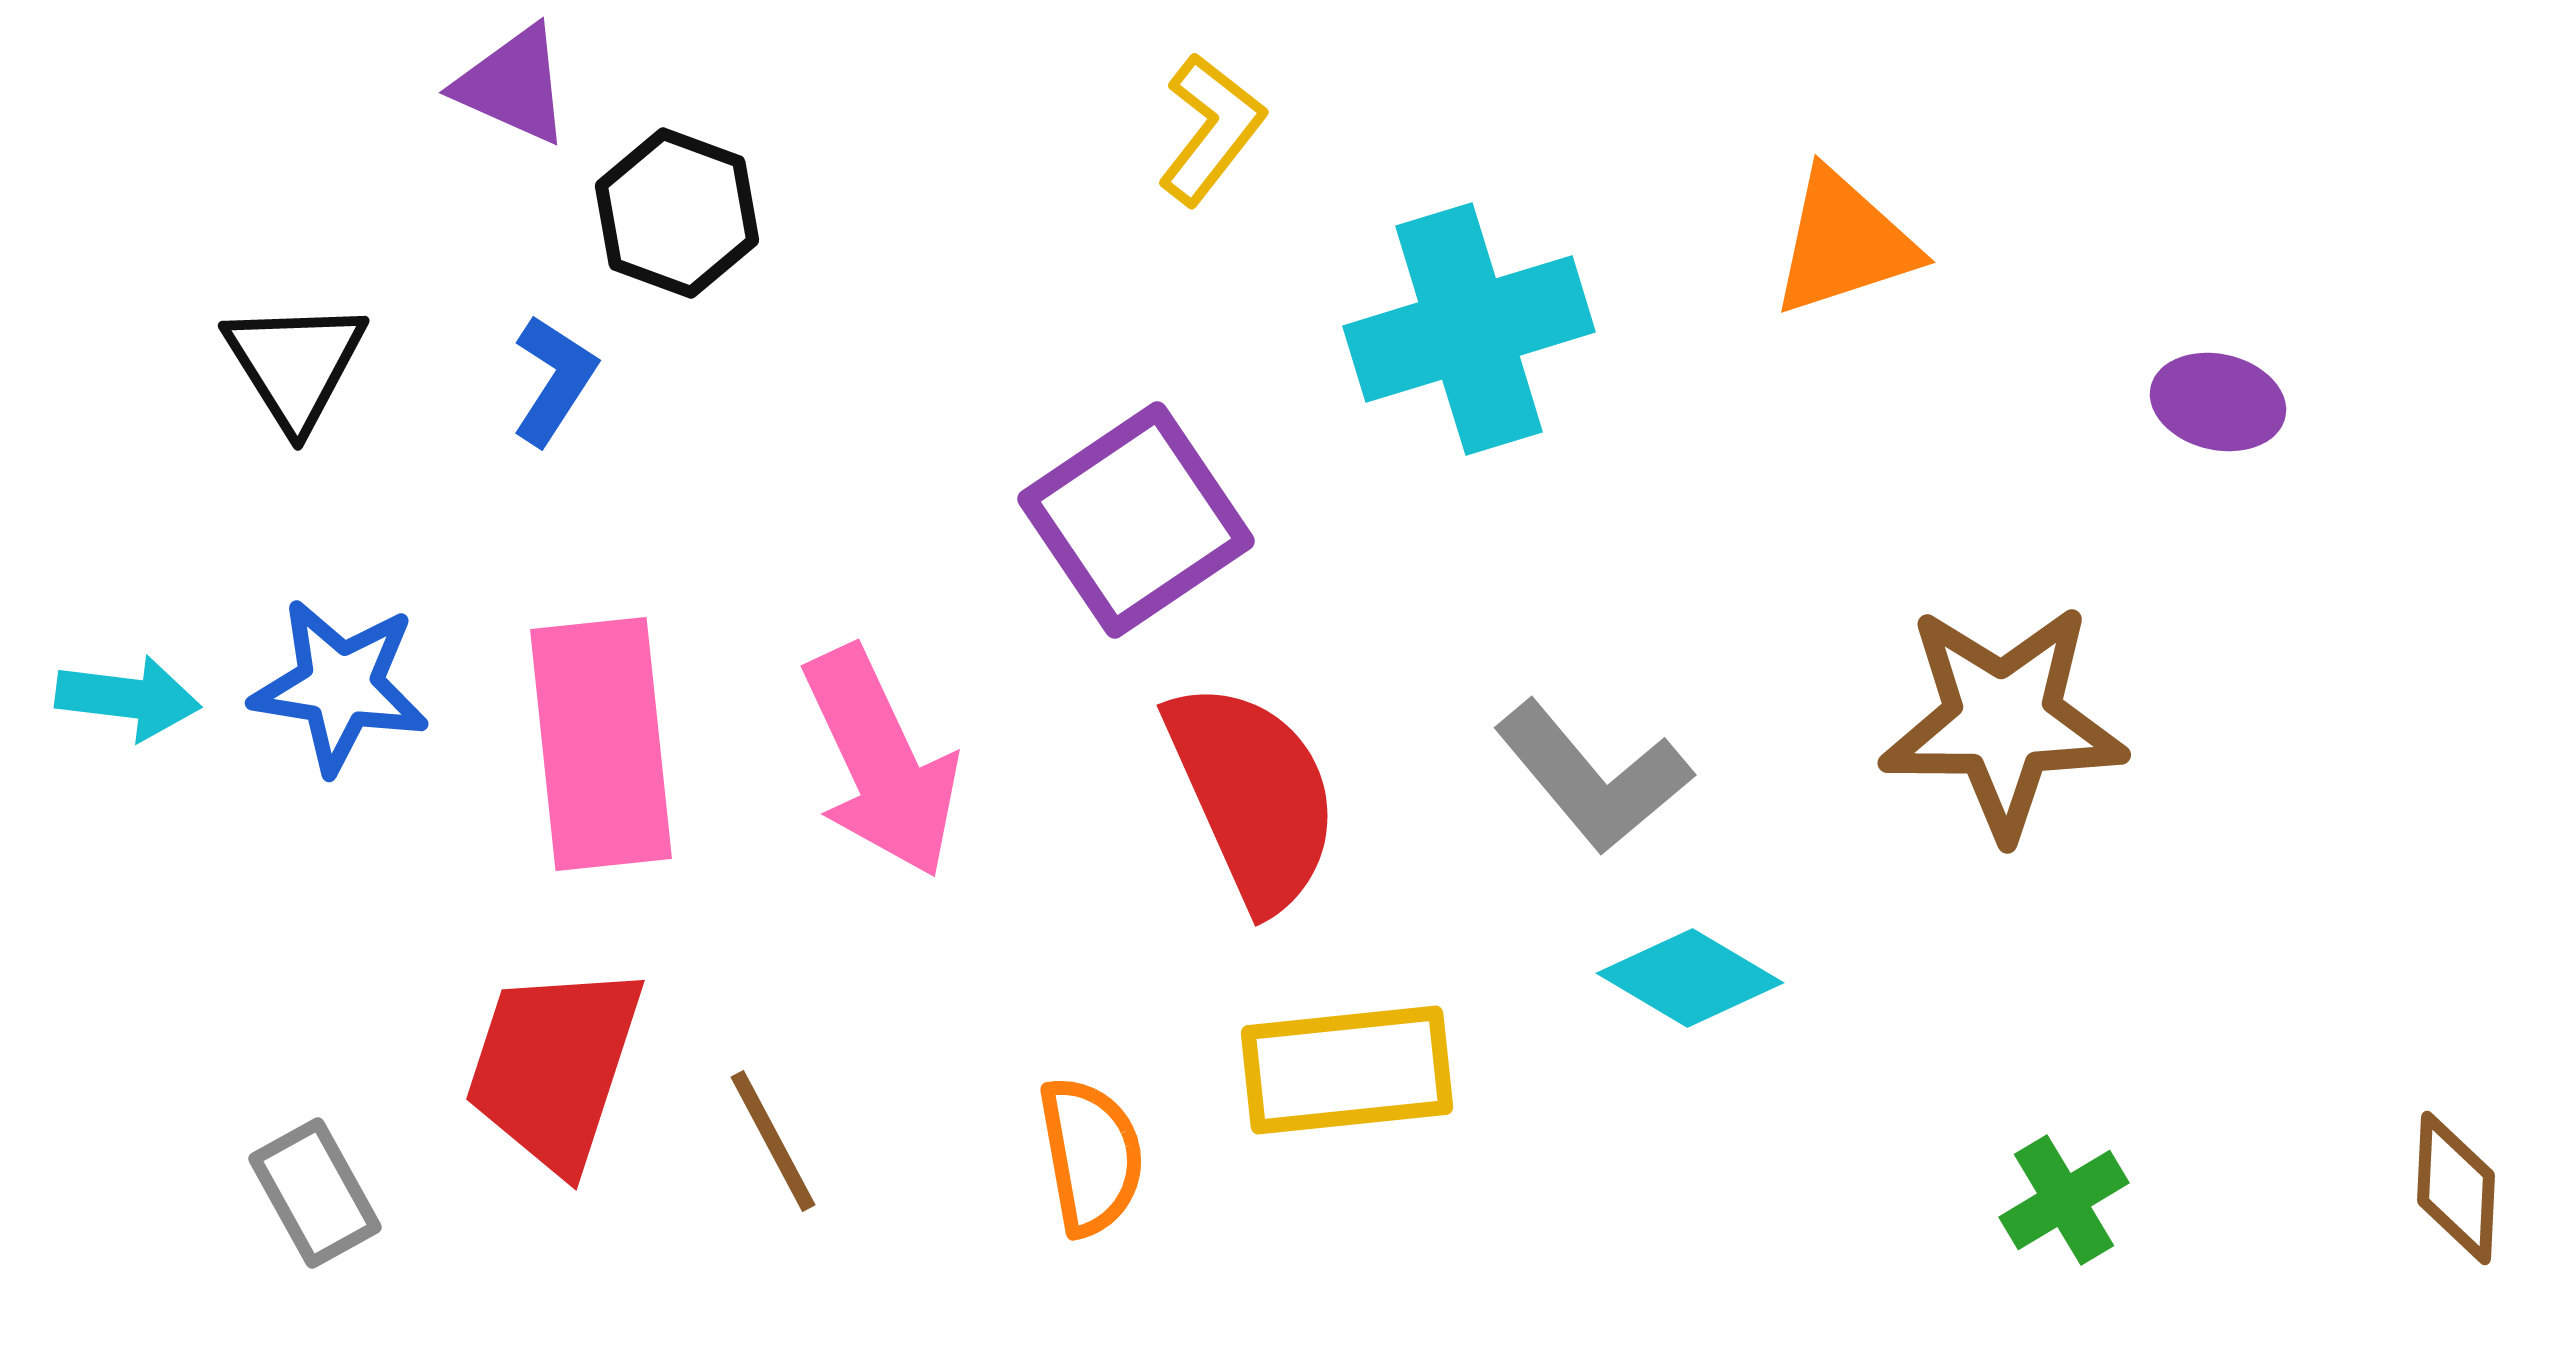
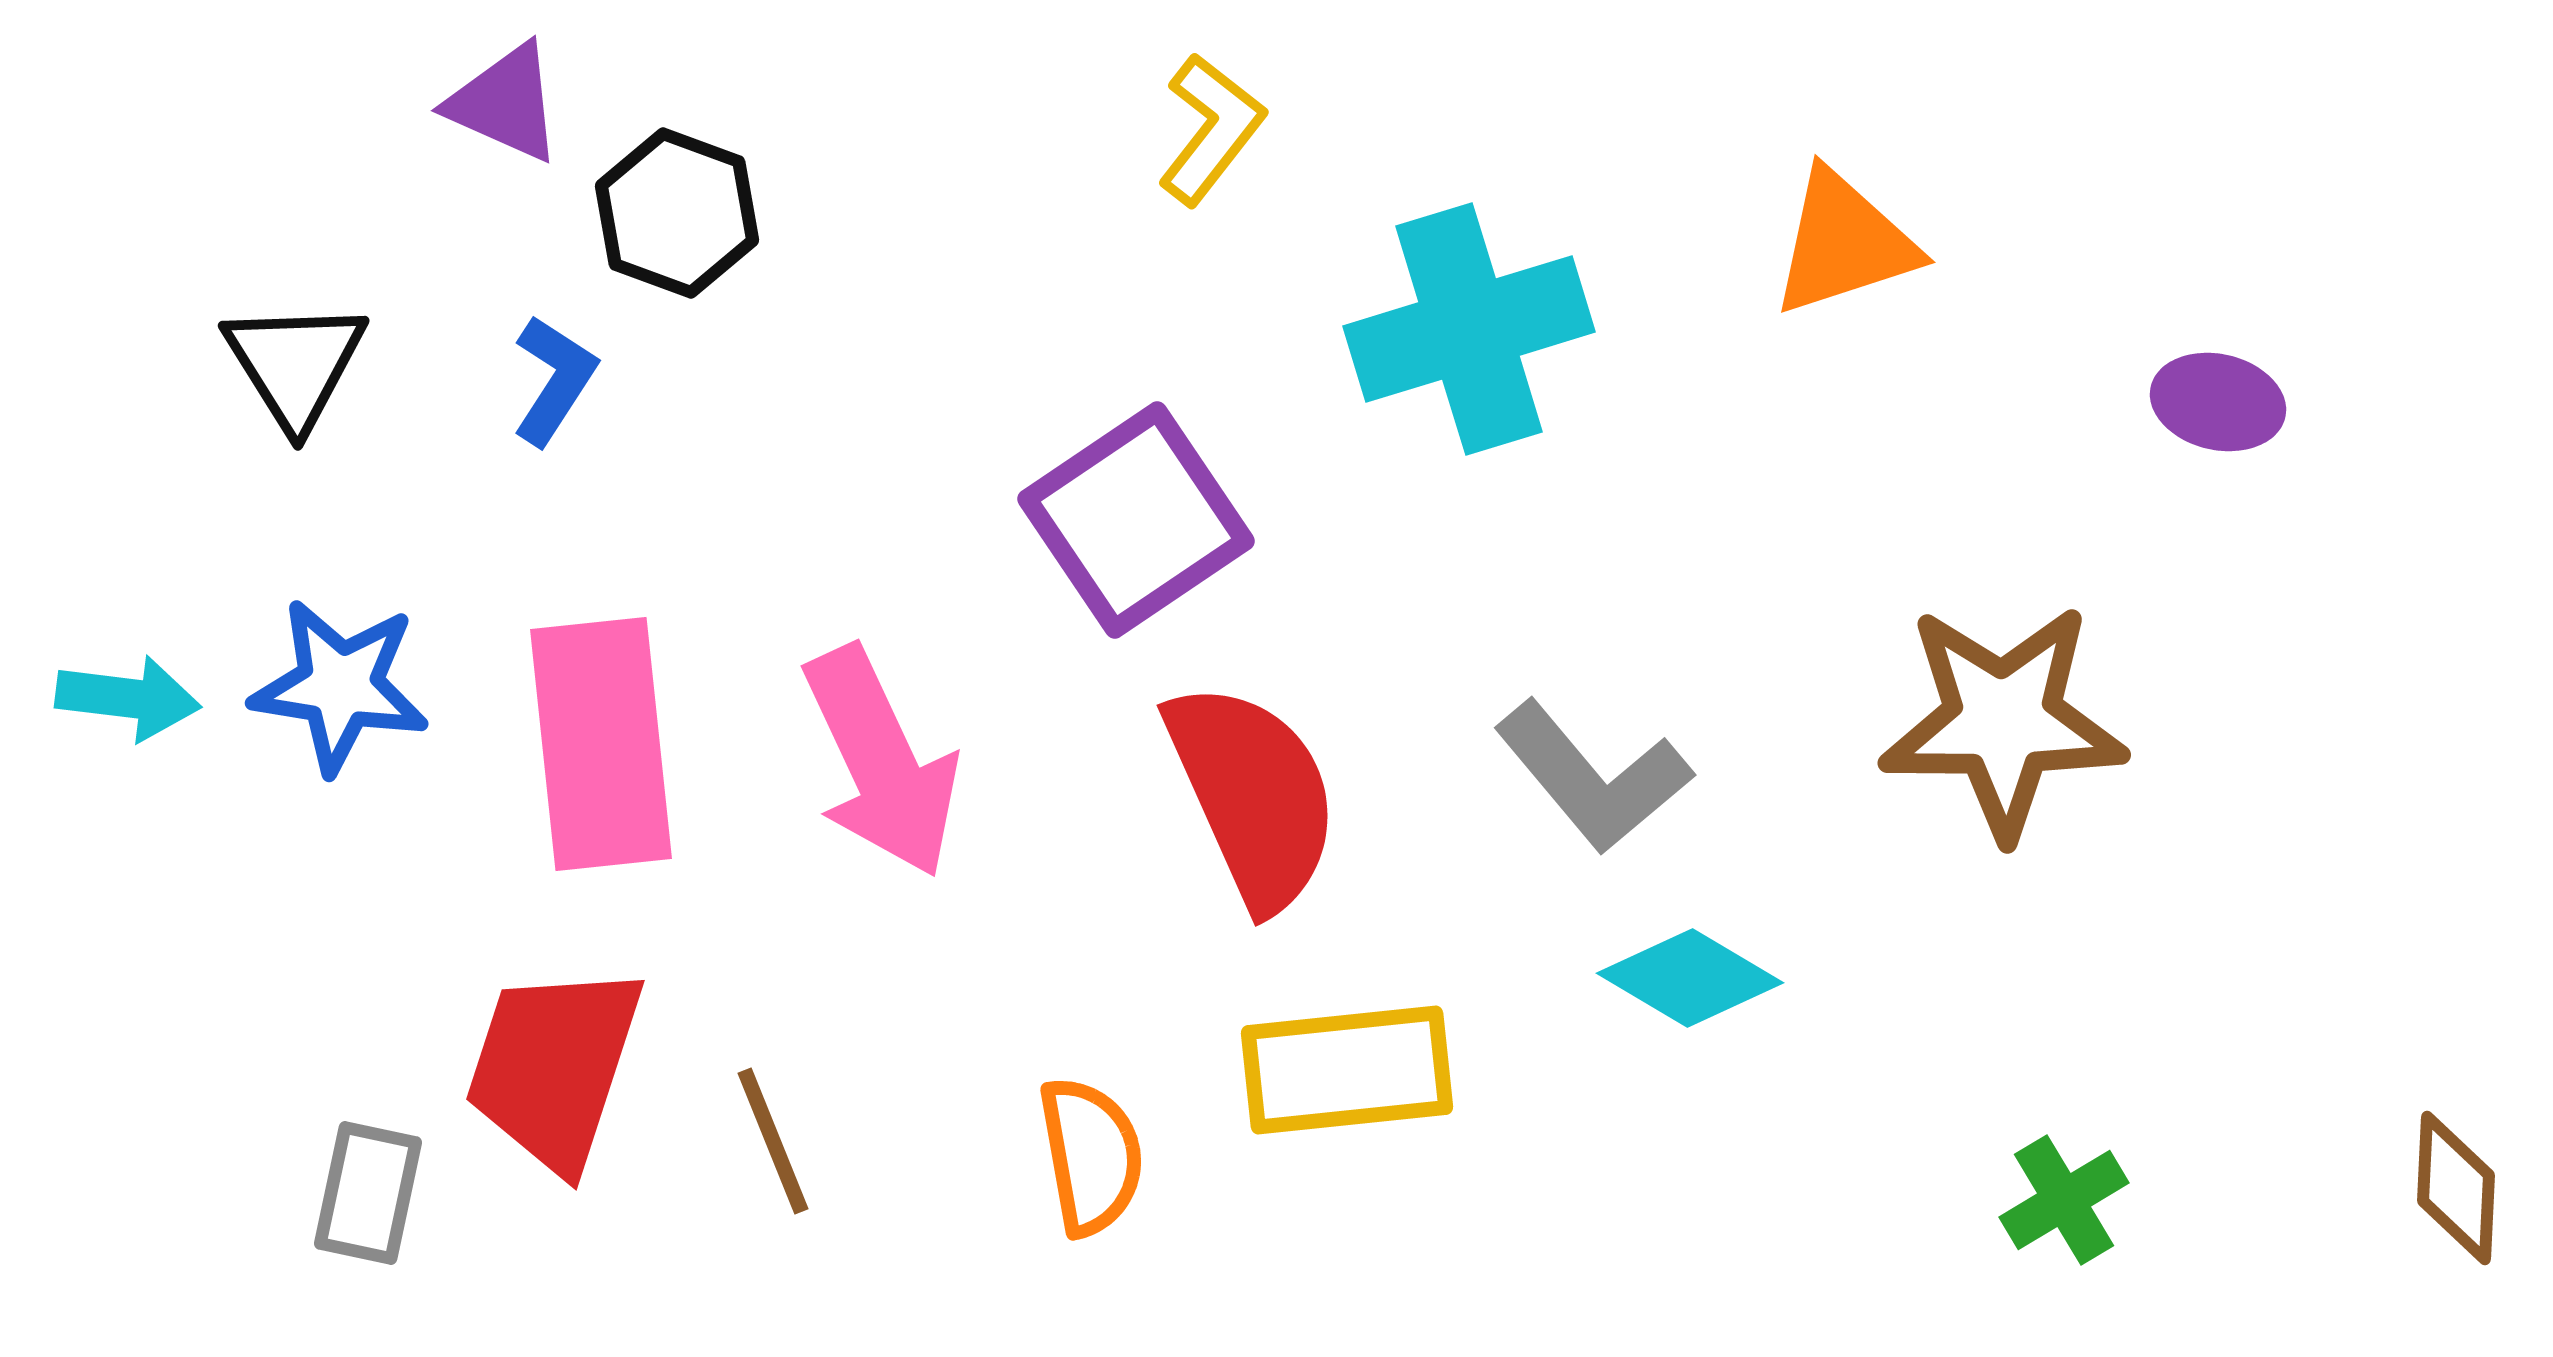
purple triangle: moved 8 px left, 18 px down
brown line: rotated 6 degrees clockwise
gray rectangle: moved 53 px right; rotated 41 degrees clockwise
